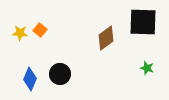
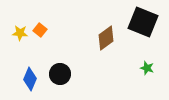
black square: rotated 20 degrees clockwise
